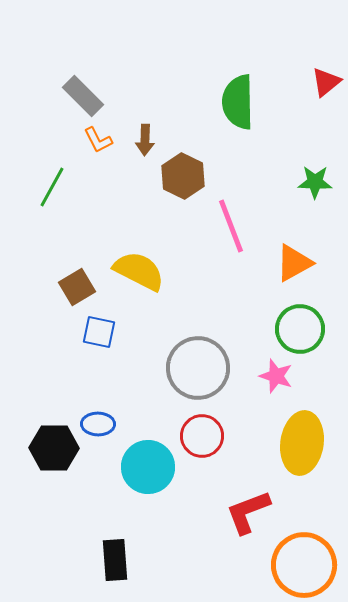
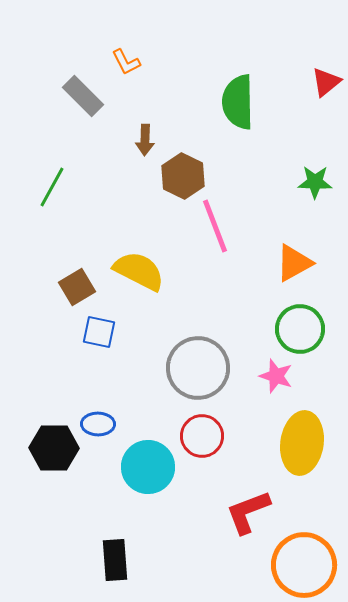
orange L-shape: moved 28 px right, 78 px up
pink line: moved 16 px left
